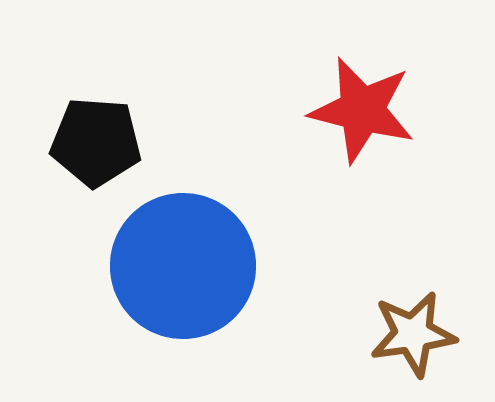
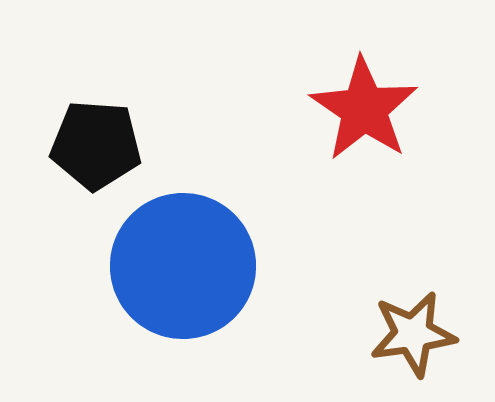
red star: moved 2 px right, 1 px up; rotated 20 degrees clockwise
black pentagon: moved 3 px down
